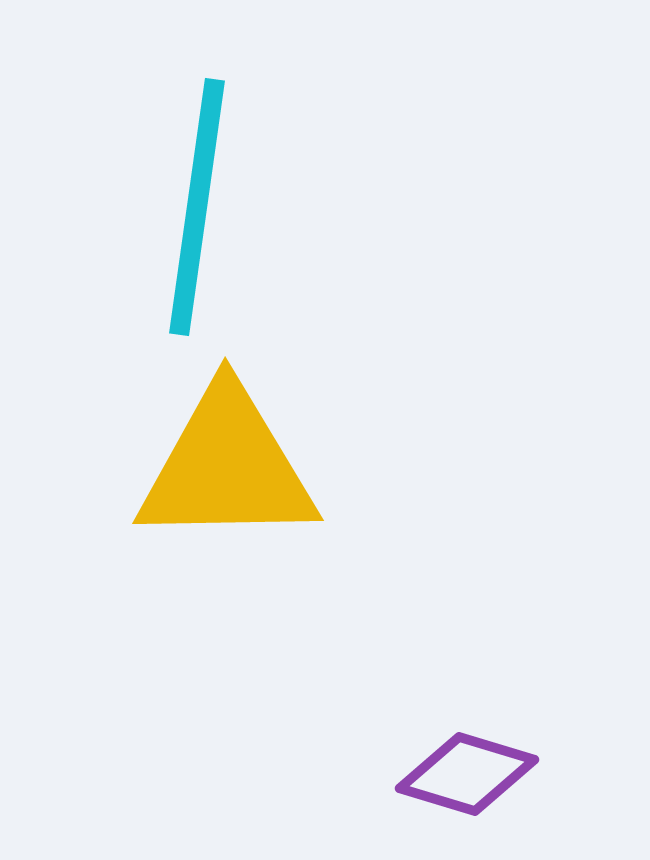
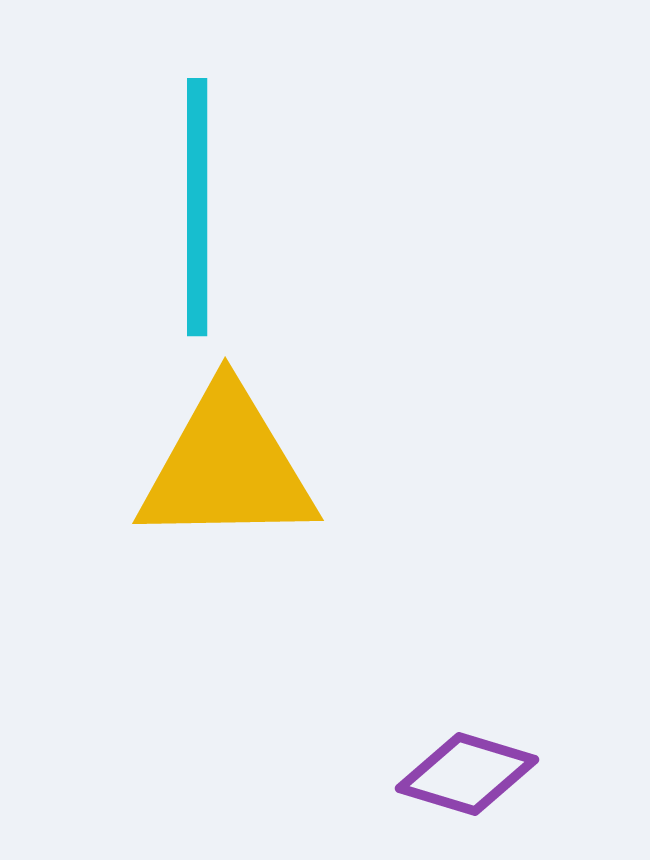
cyan line: rotated 8 degrees counterclockwise
